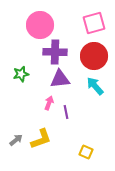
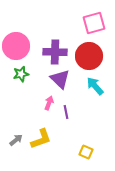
pink circle: moved 24 px left, 21 px down
red circle: moved 5 px left
purple triangle: rotated 50 degrees clockwise
